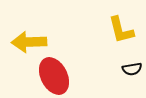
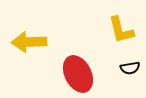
black semicircle: moved 2 px left, 1 px up
red ellipse: moved 24 px right, 2 px up
